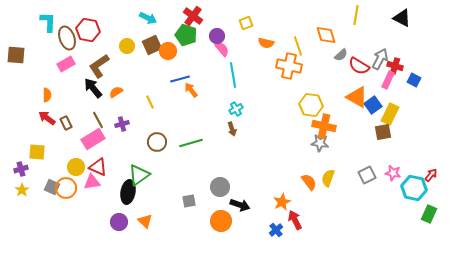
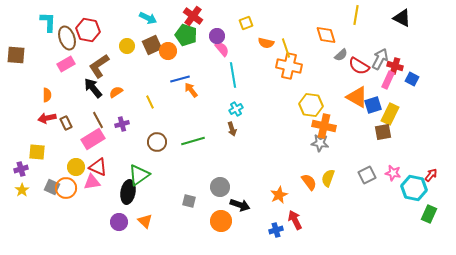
yellow line at (298, 46): moved 12 px left, 2 px down
blue square at (414, 80): moved 2 px left, 1 px up
blue square at (373, 105): rotated 18 degrees clockwise
red arrow at (47, 118): rotated 48 degrees counterclockwise
green line at (191, 143): moved 2 px right, 2 px up
gray square at (189, 201): rotated 24 degrees clockwise
orange star at (282, 202): moved 3 px left, 7 px up
blue cross at (276, 230): rotated 24 degrees clockwise
